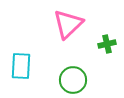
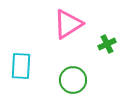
pink triangle: rotated 12 degrees clockwise
green cross: rotated 12 degrees counterclockwise
